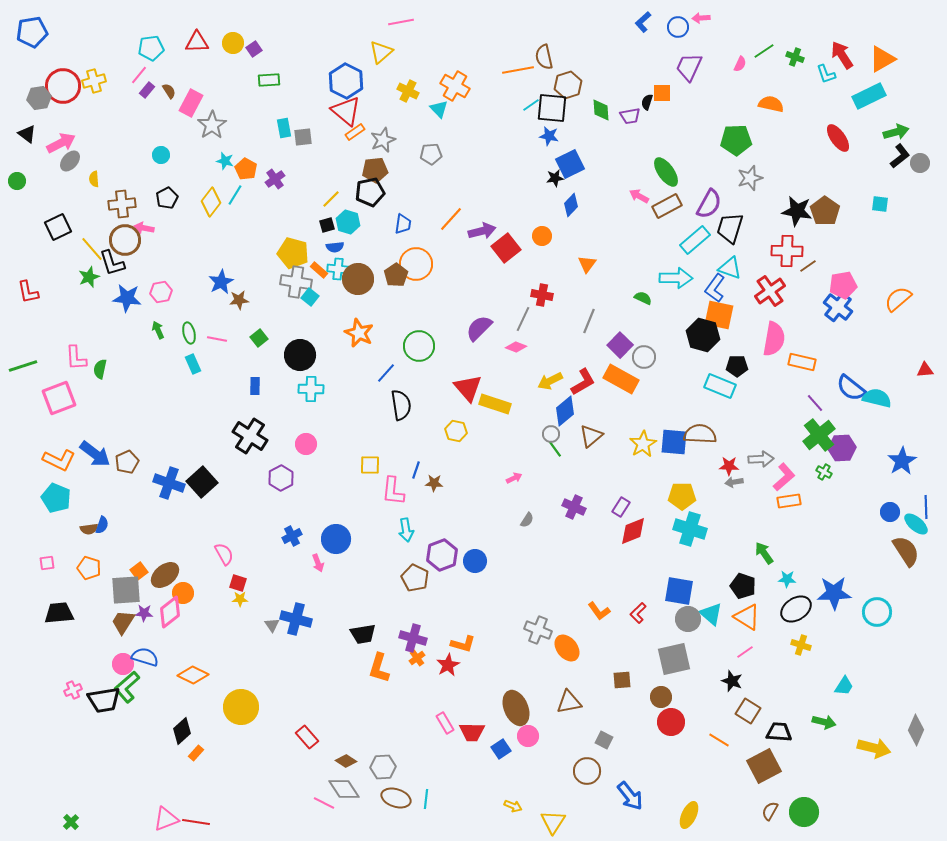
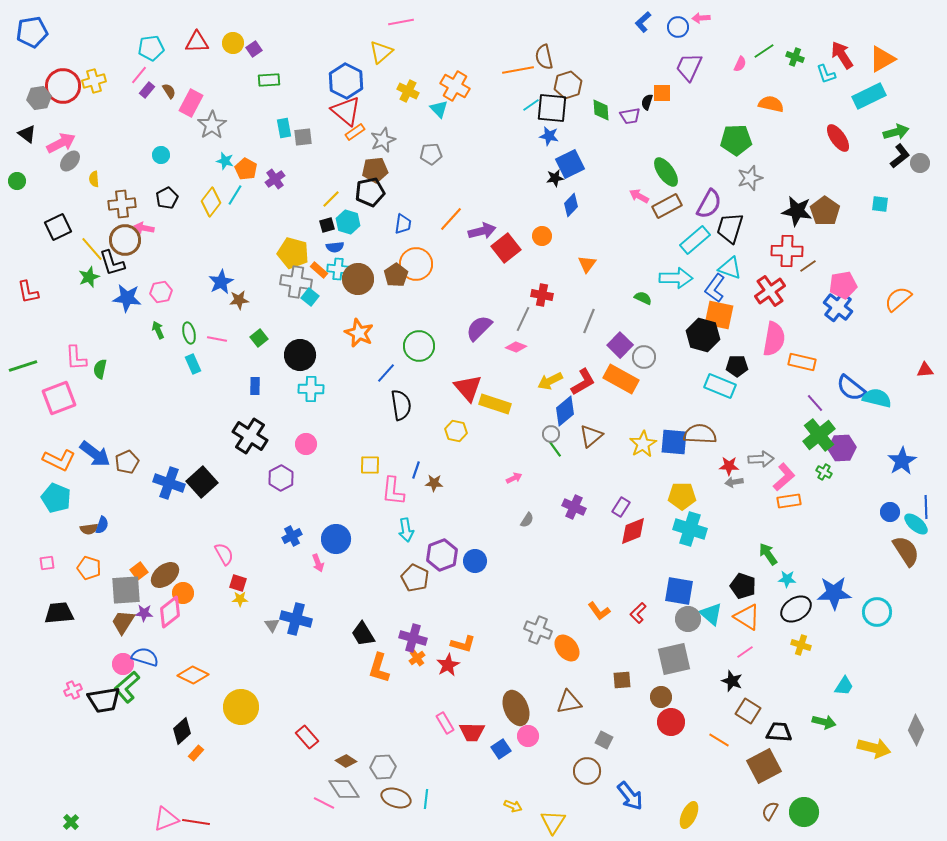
green arrow at (764, 553): moved 4 px right, 1 px down
black trapezoid at (363, 634): rotated 68 degrees clockwise
